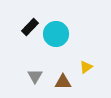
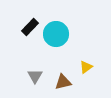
brown triangle: rotated 12 degrees counterclockwise
